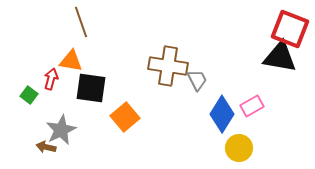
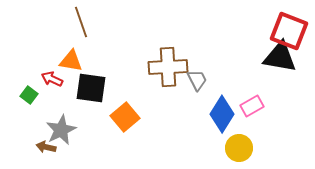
red square: moved 1 px left, 2 px down
brown cross: moved 1 px down; rotated 12 degrees counterclockwise
red arrow: moved 1 px right; rotated 80 degrees counterclockwise
